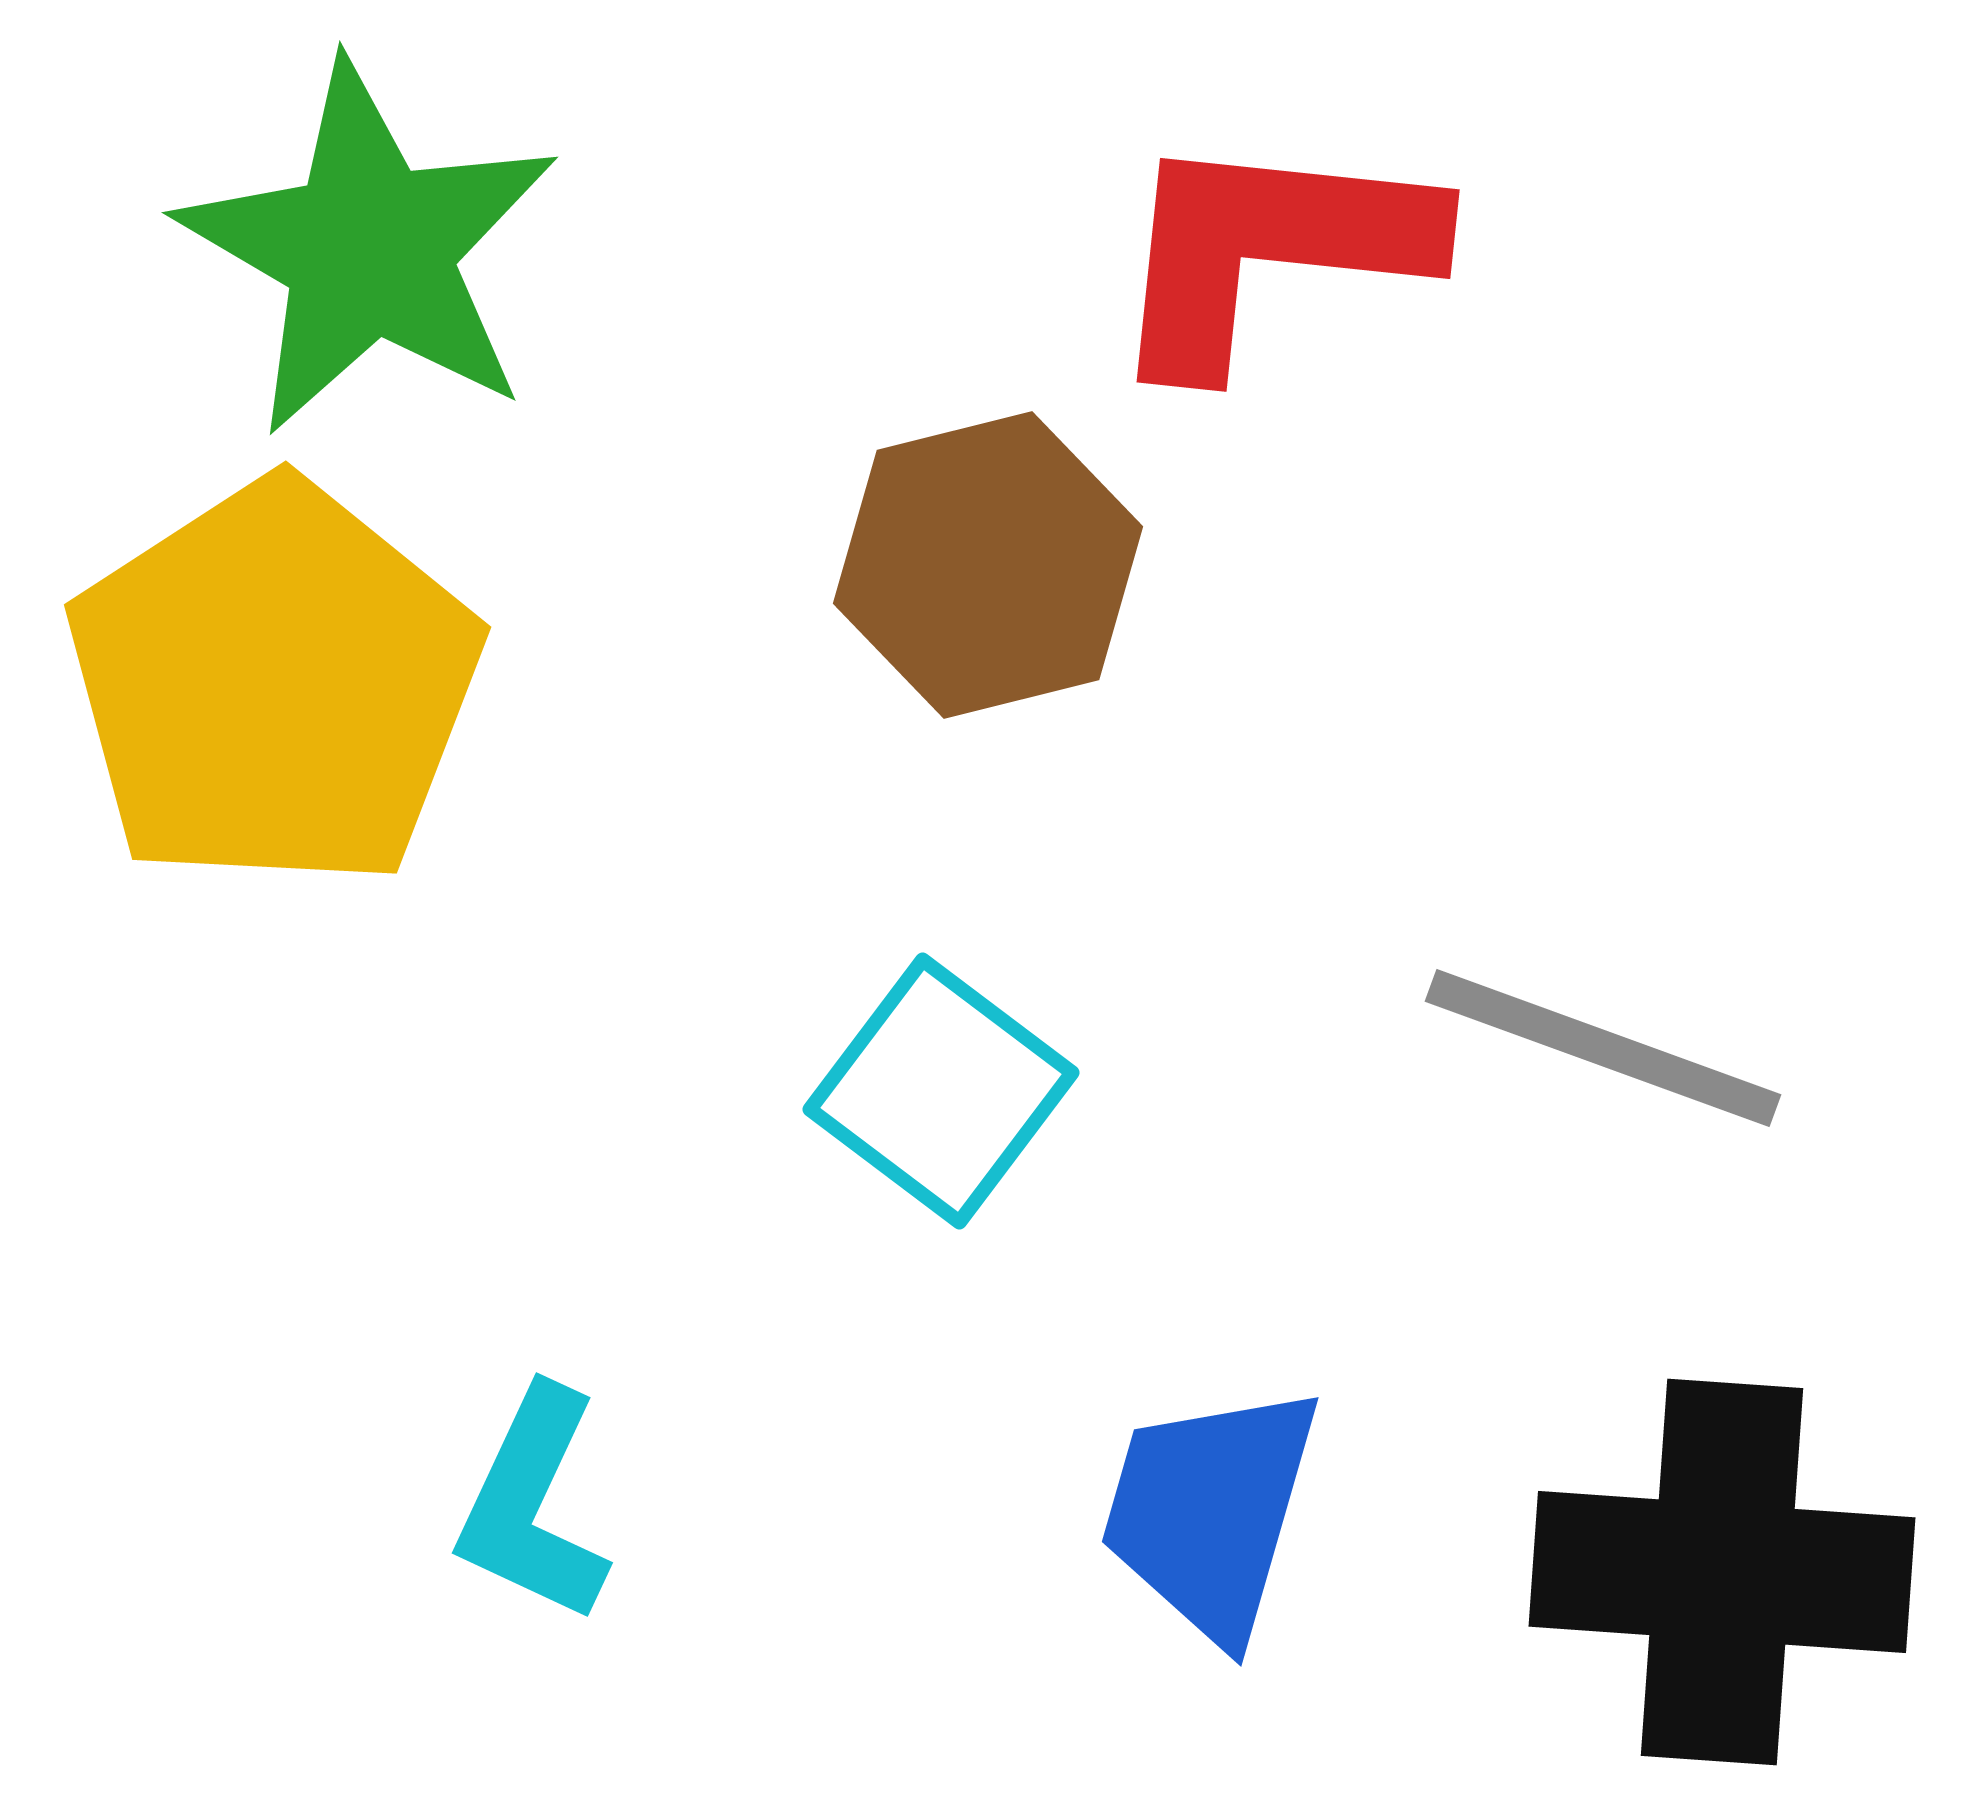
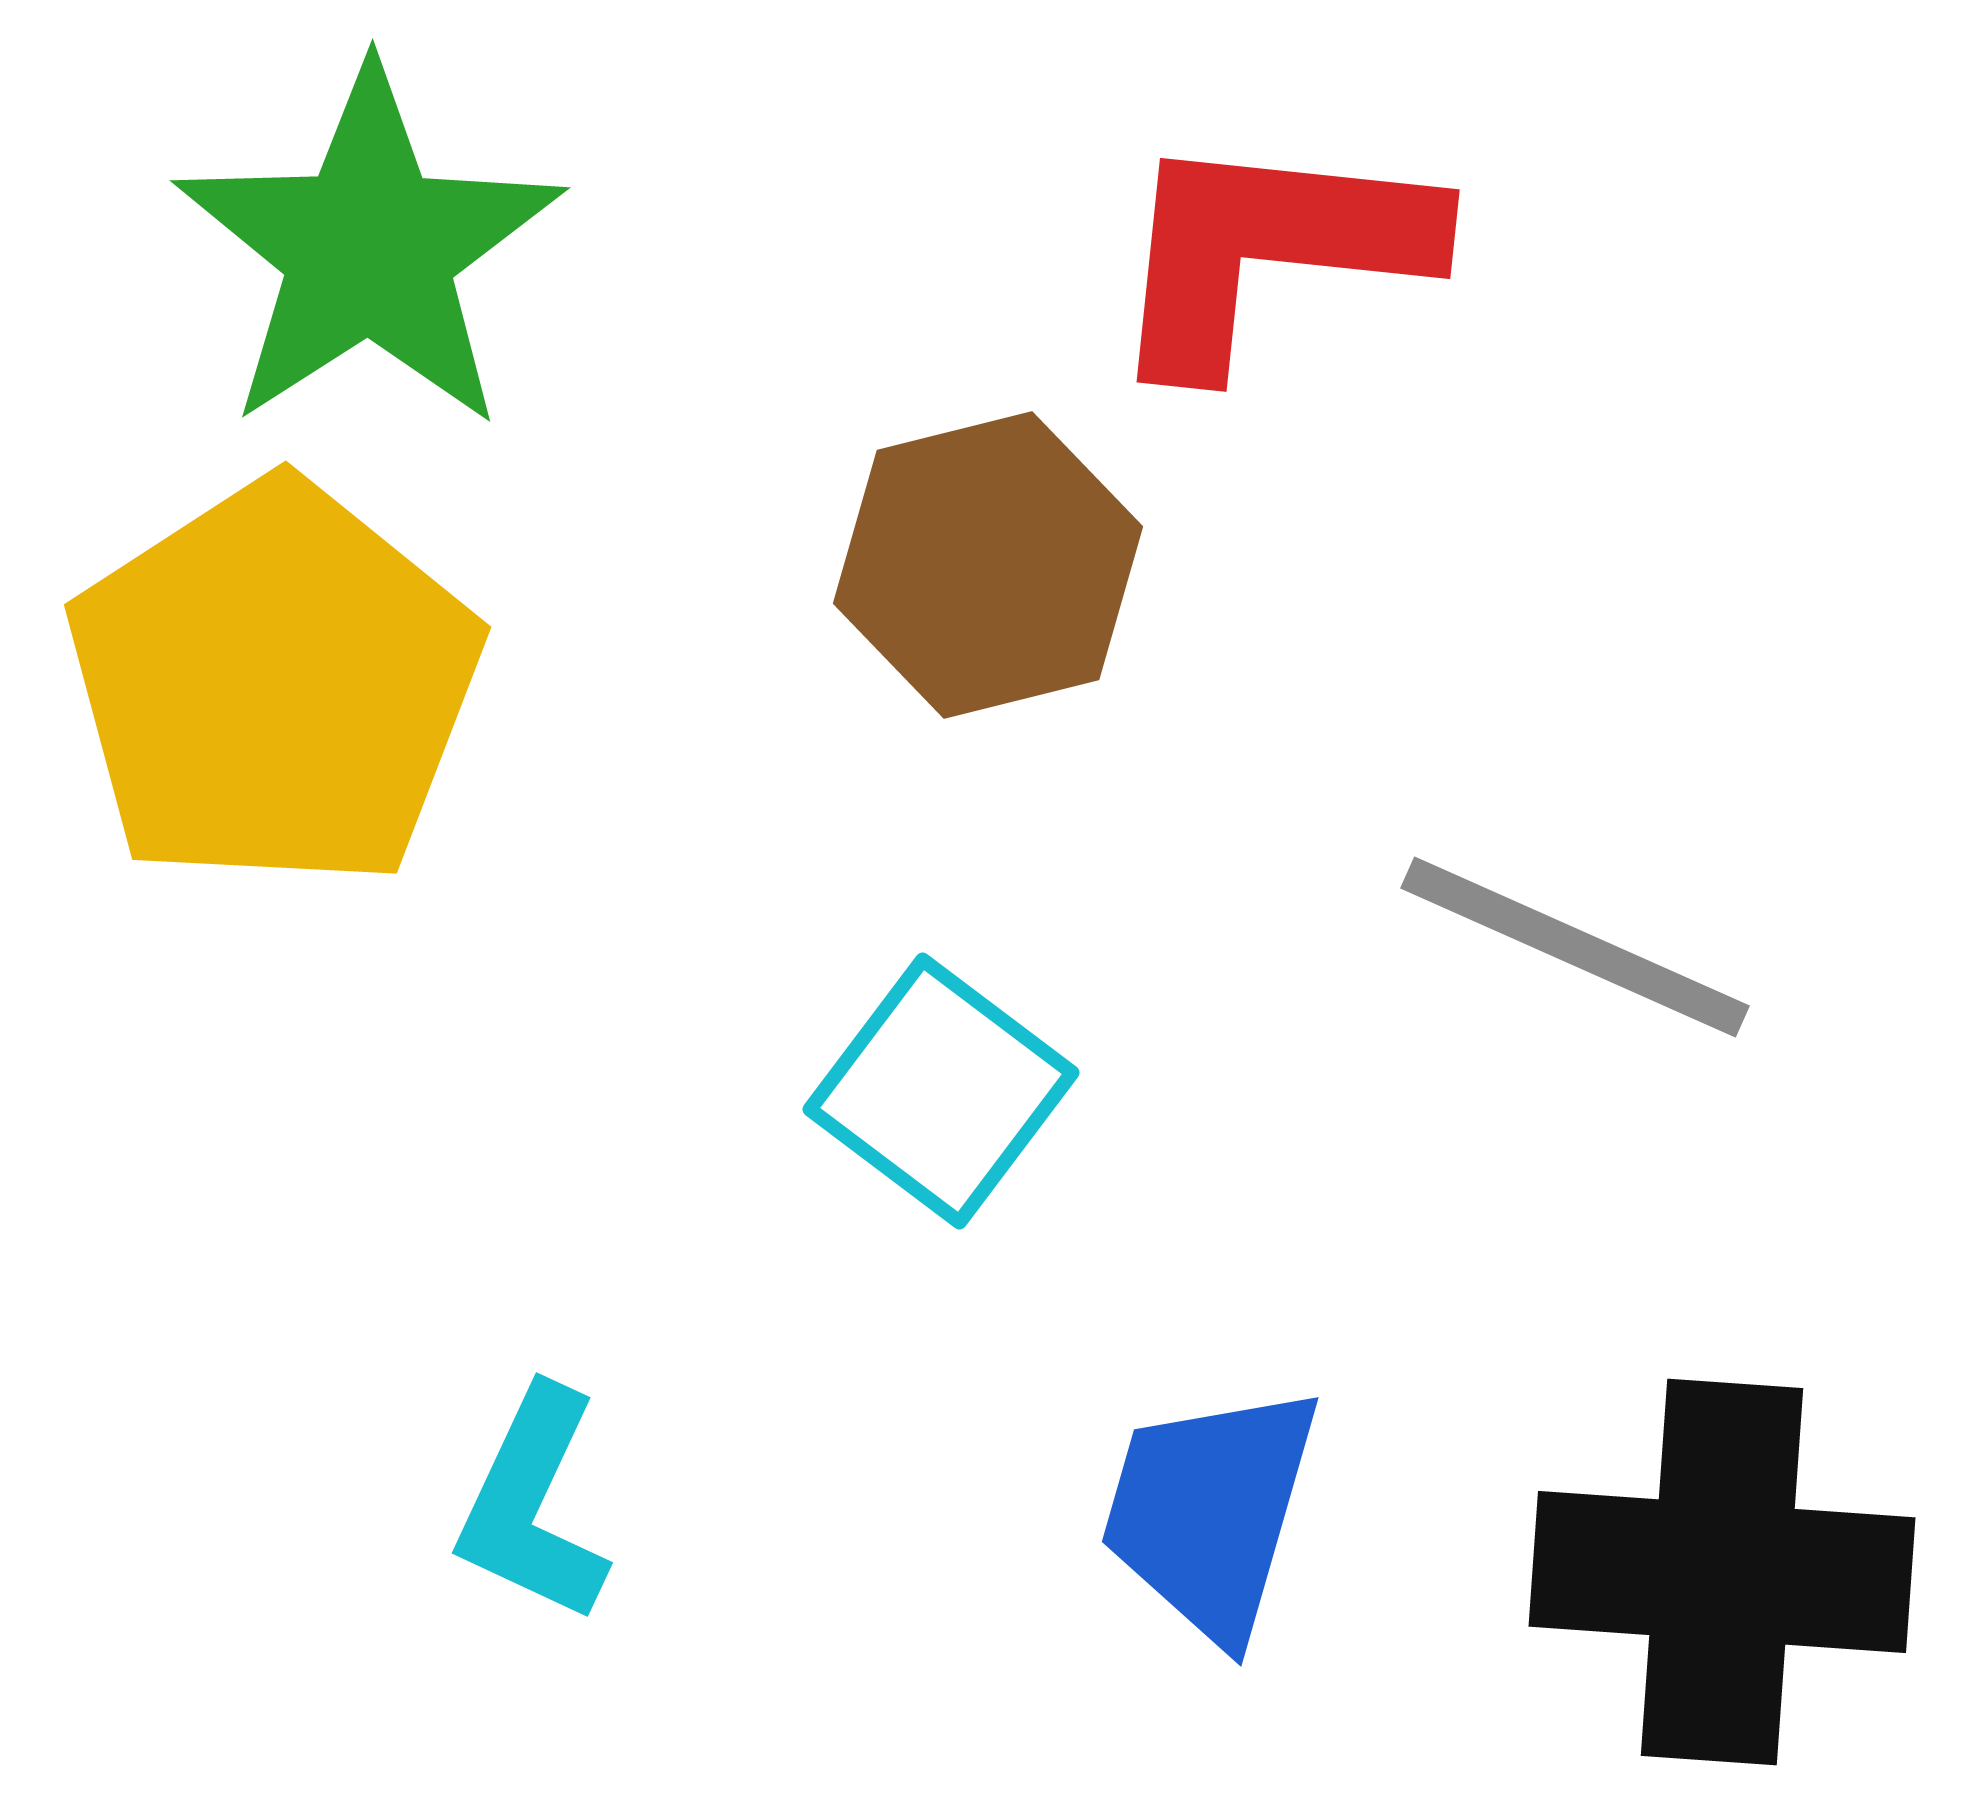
green star: rotated 9 degrees clockwise
gray line: moved 28 px left, 101 px up; rotated 4 degrees clockwise
